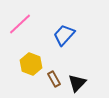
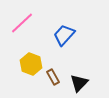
pink line: moved 2 px right, 1 px up
brown rectangle: moved 1 px left, 2 px up
black triangle: moved 2 px right
